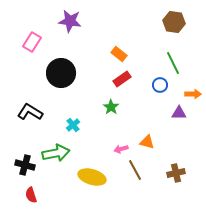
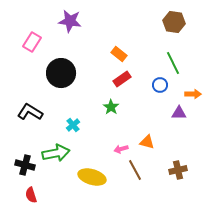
brown cross: moved 2 px right, 3 px up
